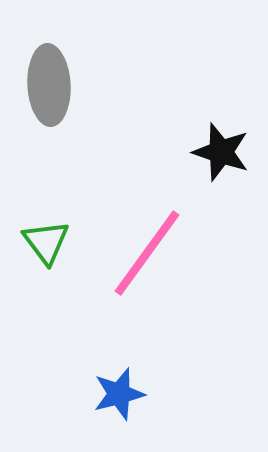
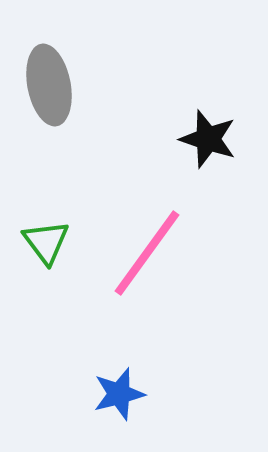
gray ellipse: rotated 8 degrees counterclockwise
black star: moved 13 px left, 13 px up
